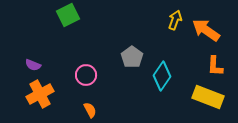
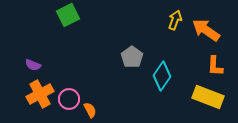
pink circle: moved 17 px left, 24 px down
